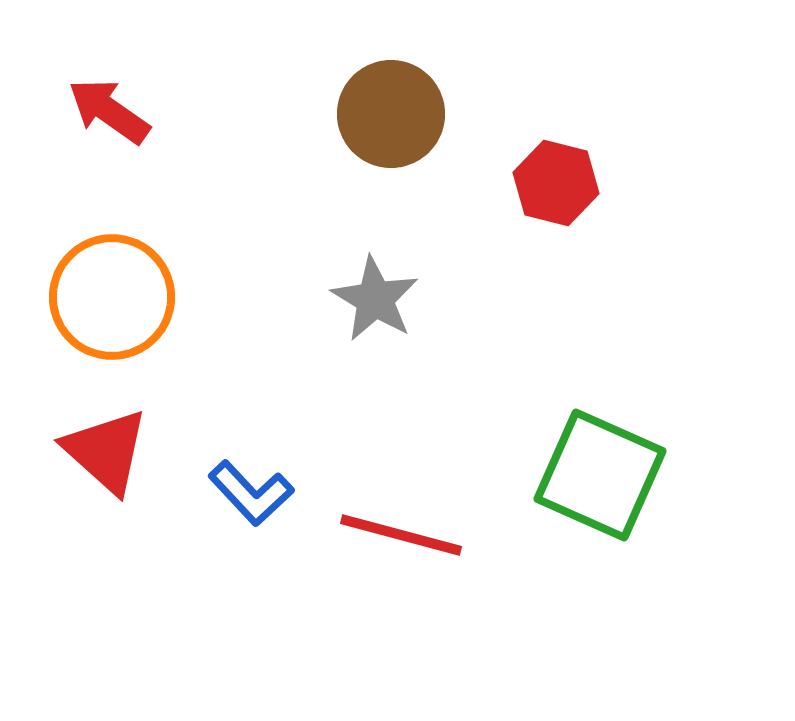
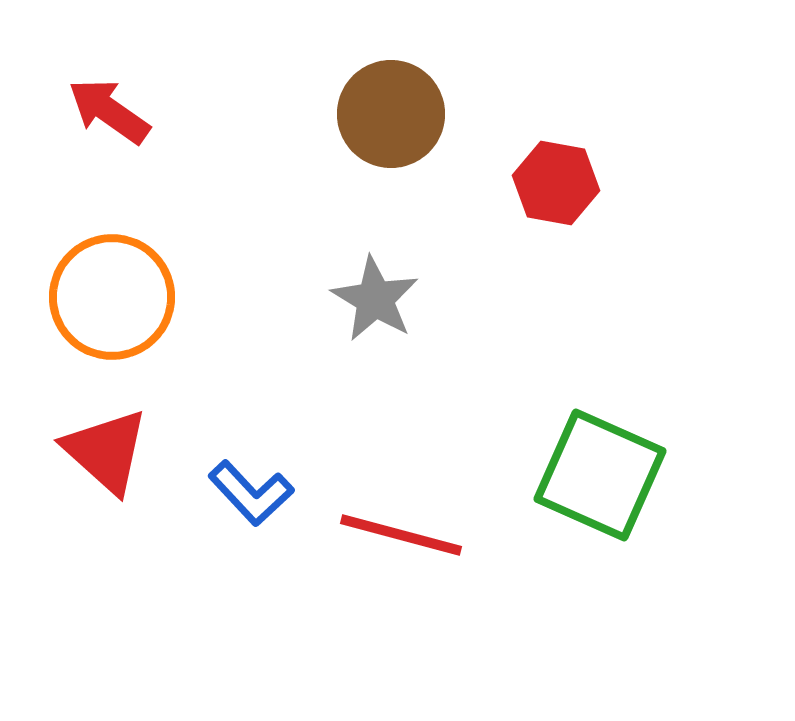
red hexagon: rotated 4 degrees counterclockwise
